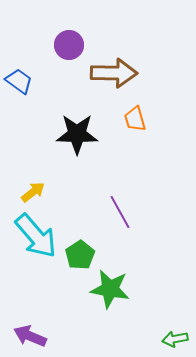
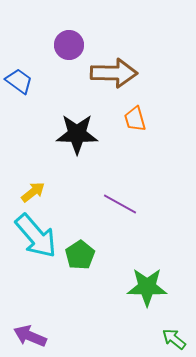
purple line: moved 8 px up; rotated 32 degrees counterclockwise
green star: moved 37 px right, 2 px up; rotated 9 degrees counterclockwise
green arrow: moved 1 px left; rotated 50 degrees clockwise
